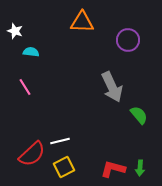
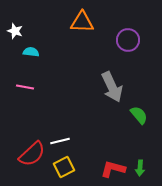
pink line: rotated 48 degrees counterclockwise
